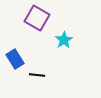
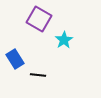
purple square: moved 2 px right, 1 px down
black line: moved 1 px right
